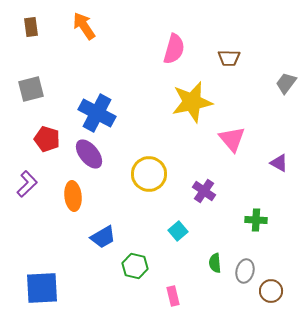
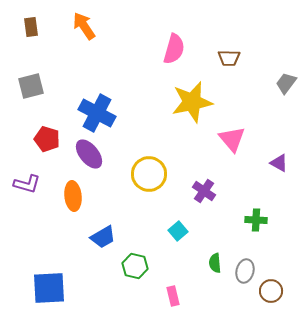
gray square: moved 3 px up
purple L-shape: rotated 60 degrees clockwise
blue square: moved 7 px right
